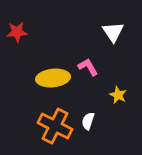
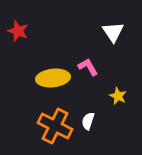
red star: moved 1 px right, 1 px up; rotated 25 degrees clockwise
yellow star: moved 1 px down
